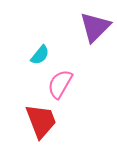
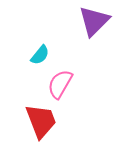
purple triangle: moved 1 px left, 6 px up
